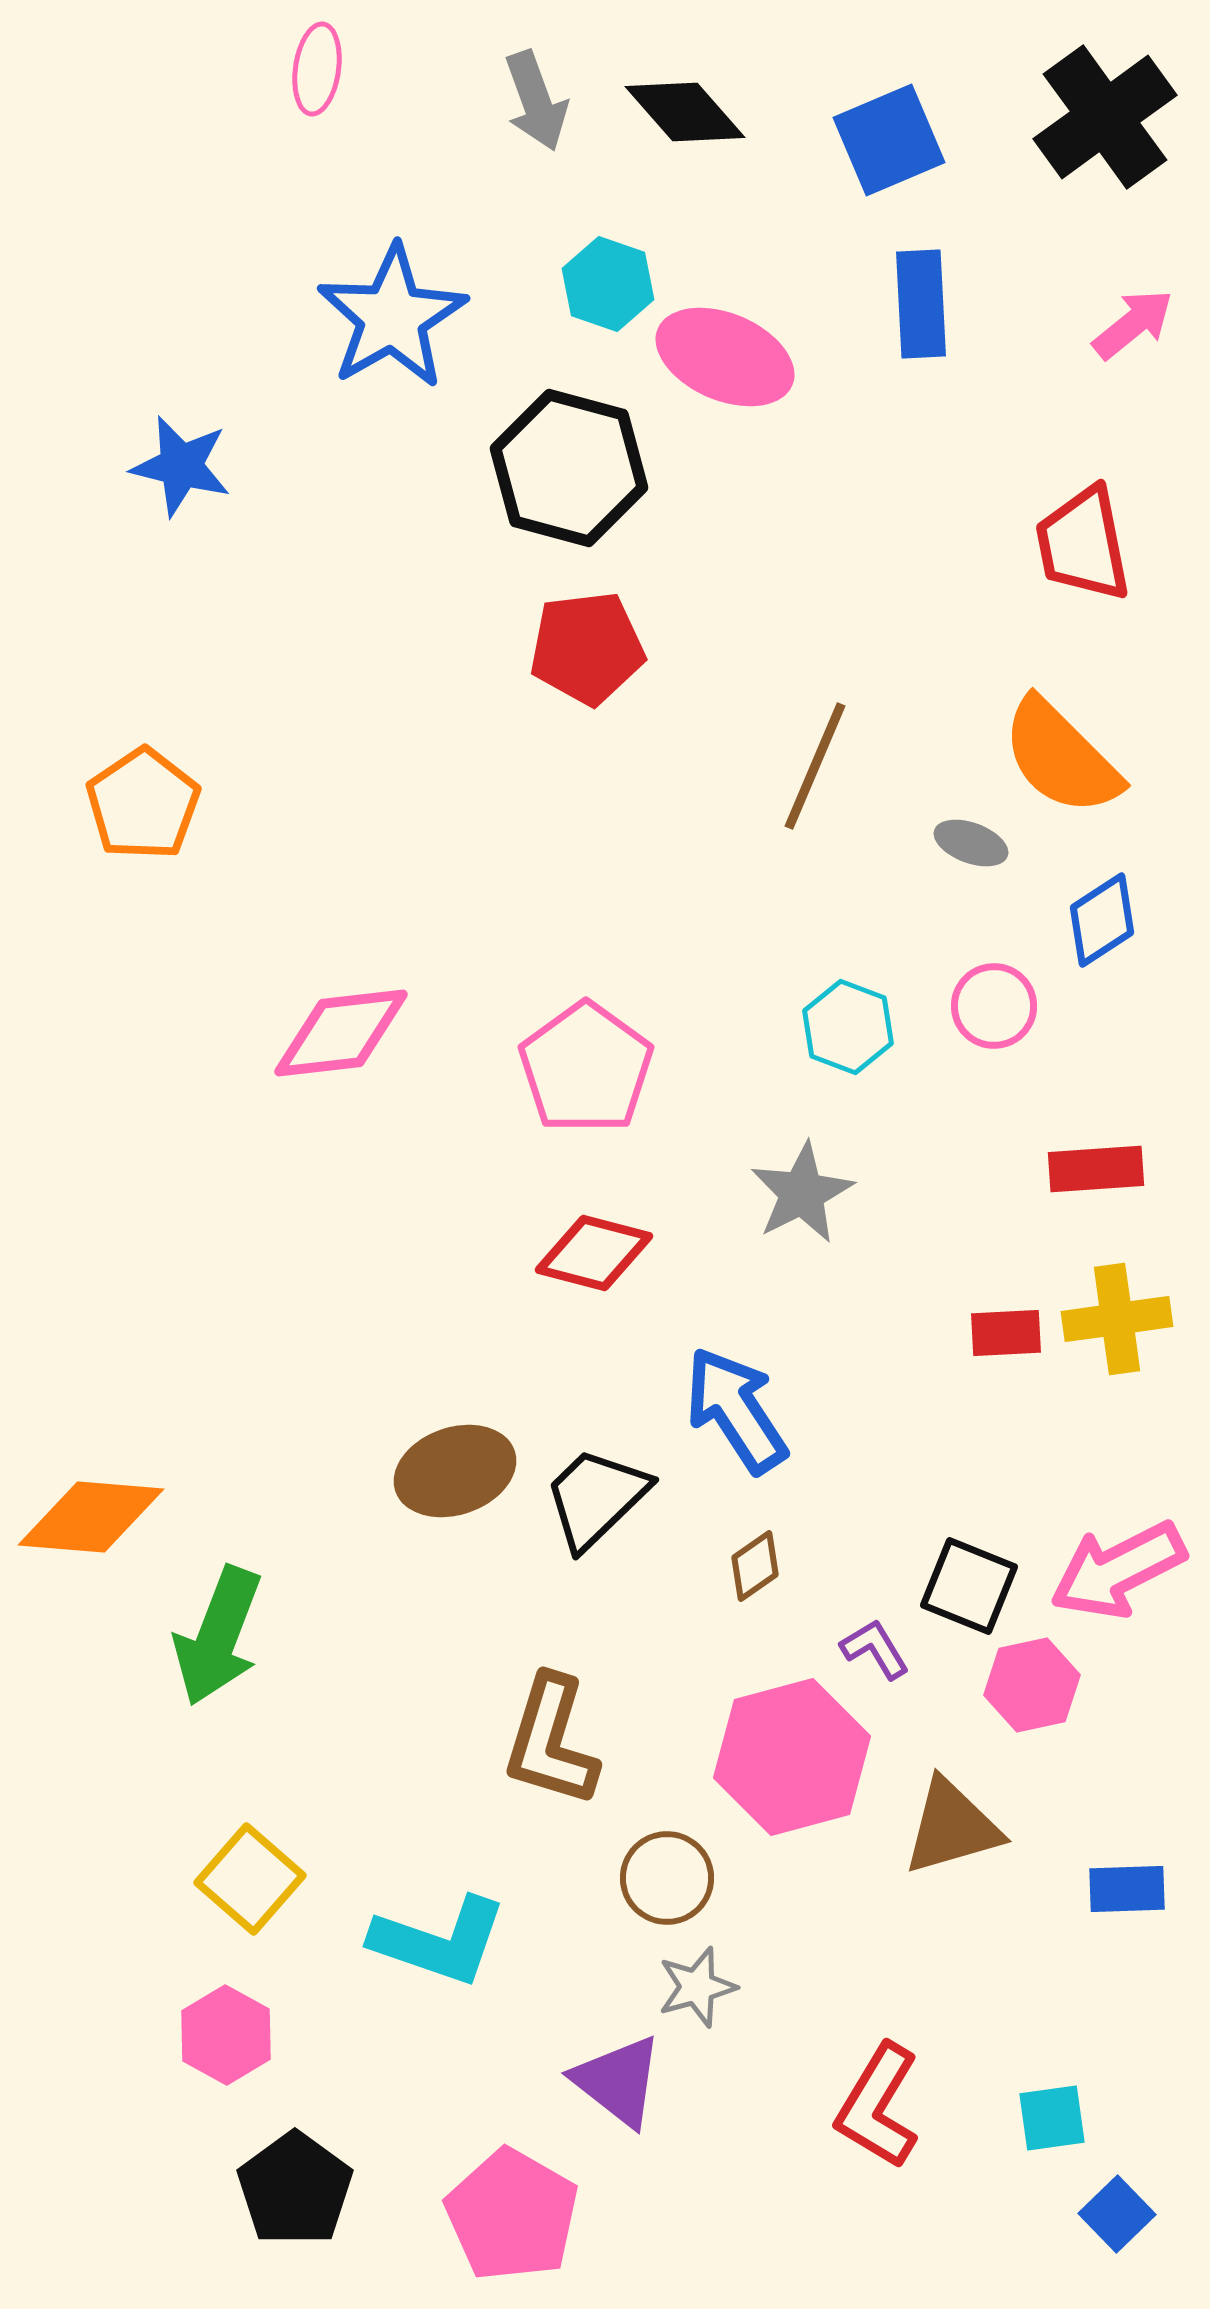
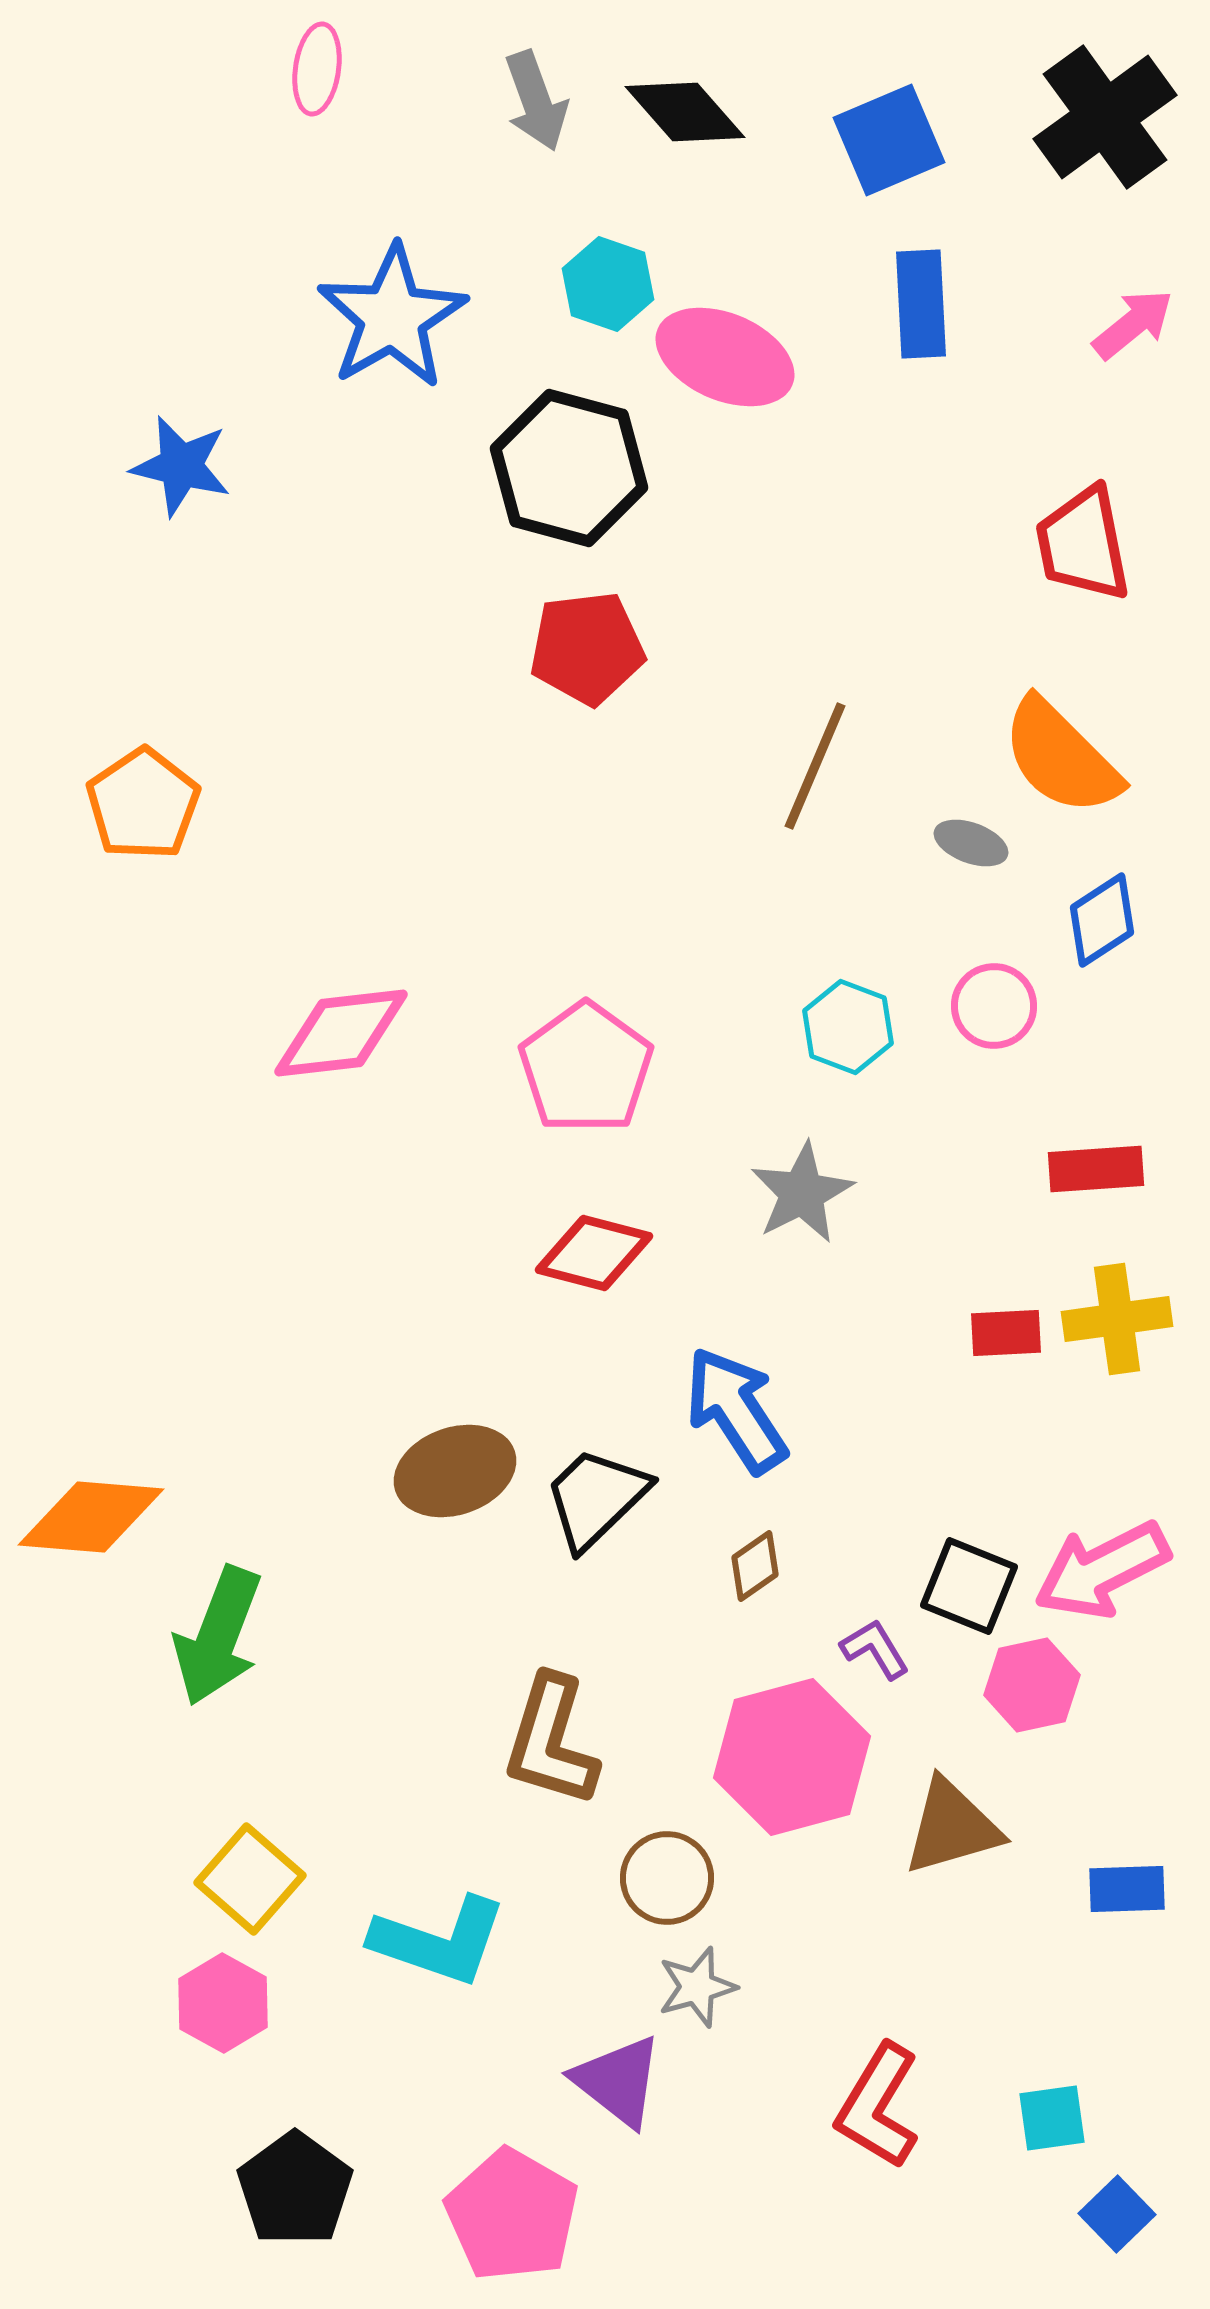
pink arrow at (1118, 1570): moved 16 px left
pink hexagon at (226, 2035): moved 3 px left, 32 px up
